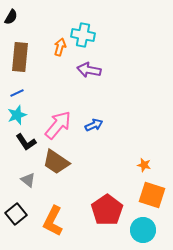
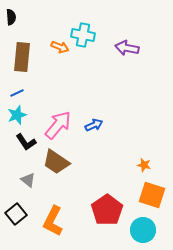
black semicircle: rotated 35 degrees counterclockwise
orange arrow: rotated 96 degrees clockwise
brown rectangle: moved 2 px right
purple arrow: moved 38 px right, 22 px up
